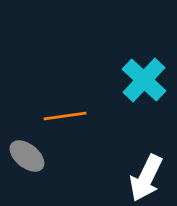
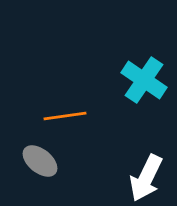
cyan cross: rotated 9 degrees counterclockwise
gray ellipse: moved 13 px right, 5 px down
